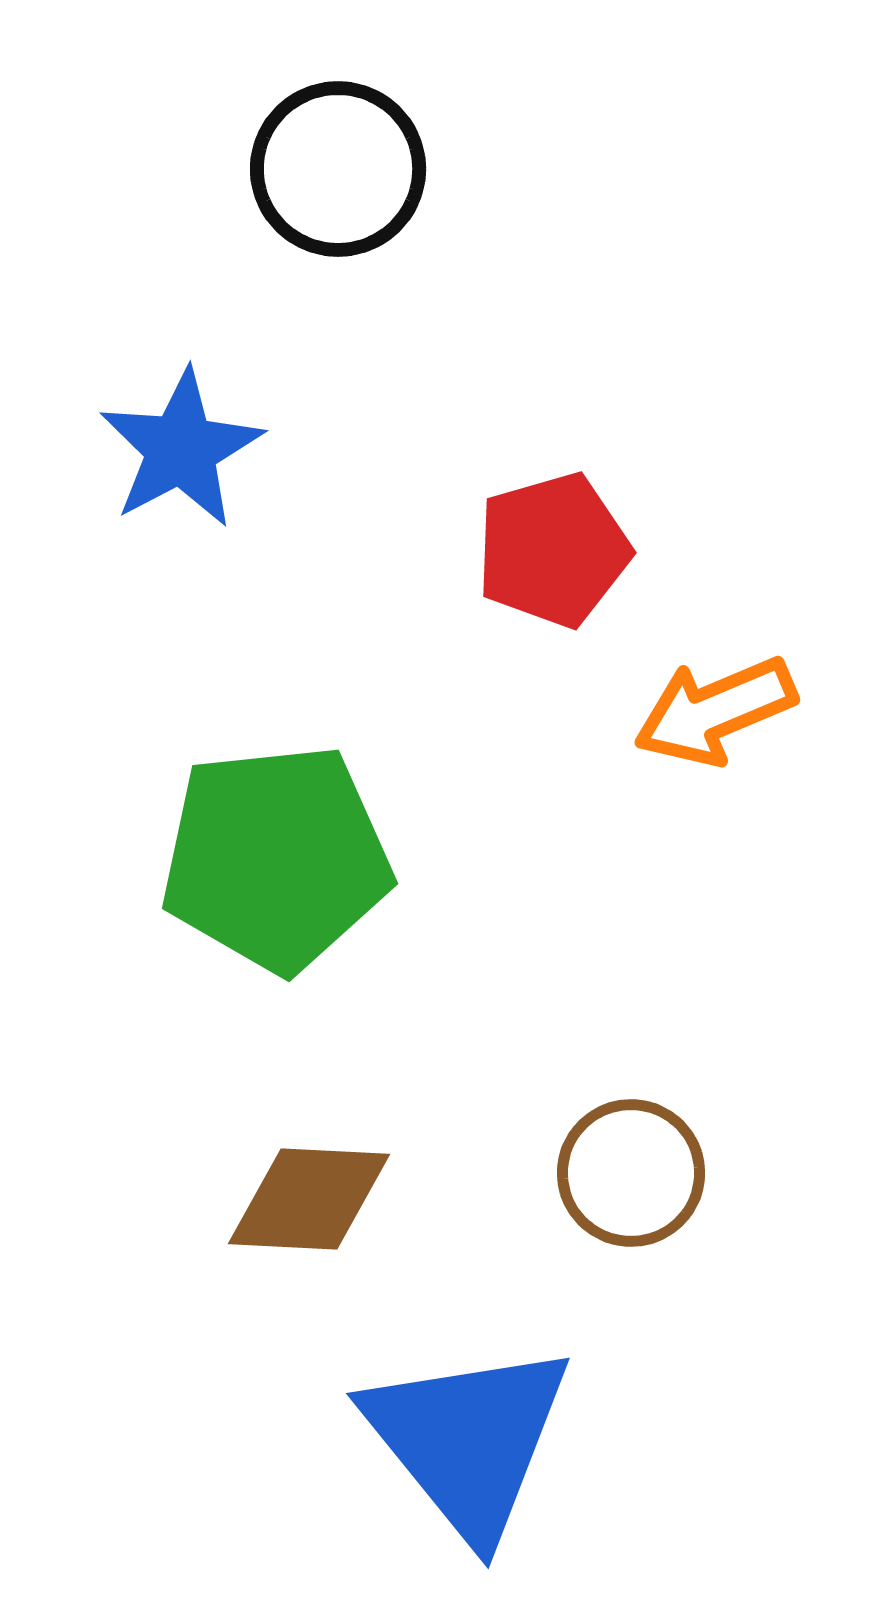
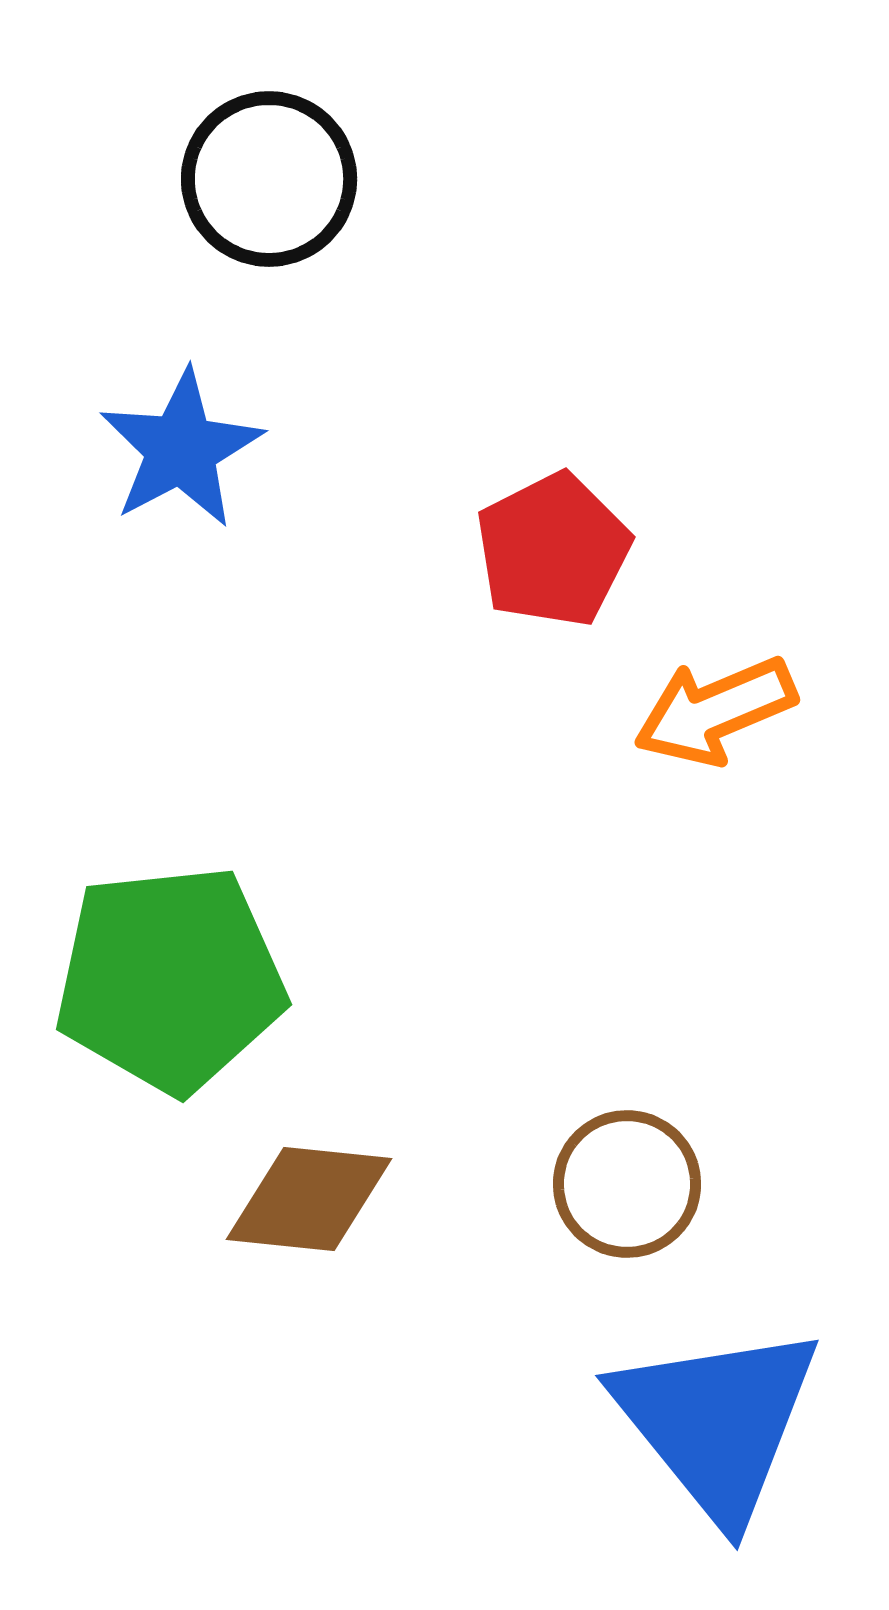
black circle: moved 69 px left, 10 px down
red pentagon: rotated 11 degrees counterclockwise
green pentagon: moved 106 px left, 121 px down
brown circle: moved 4 px left, 11 px down
brown diamond: rotated 3 degrees clockwise
blue triangle: moved 249 px right, 18 px up
